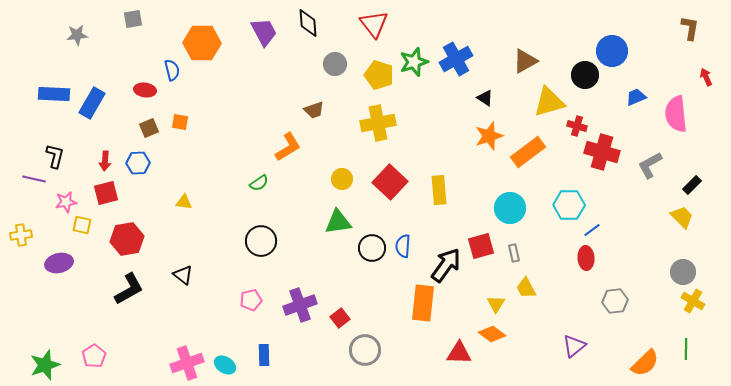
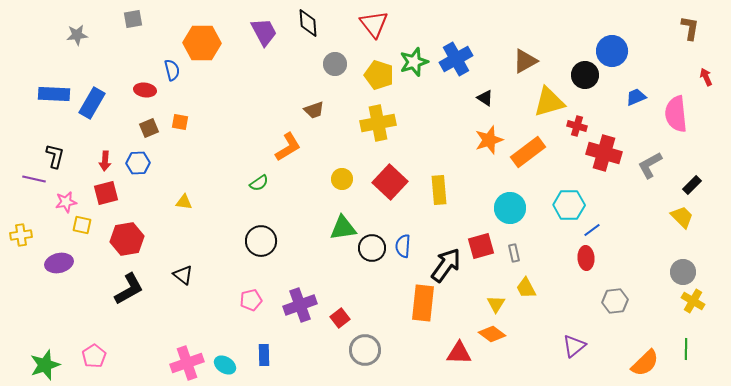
orange star at (489, 136): moved 4 px down
red cross at (602, 152): moved 2 px right, 1 px down
green triangle at (338, 222): moved 5 px right, 6 px down
